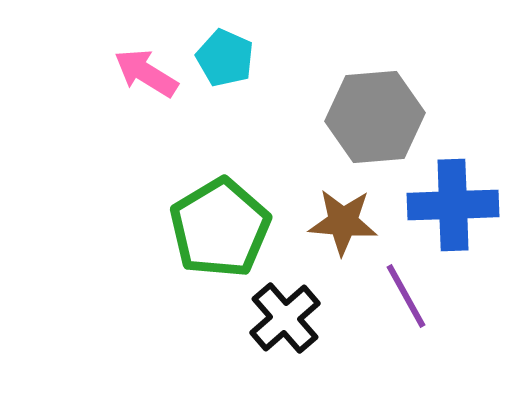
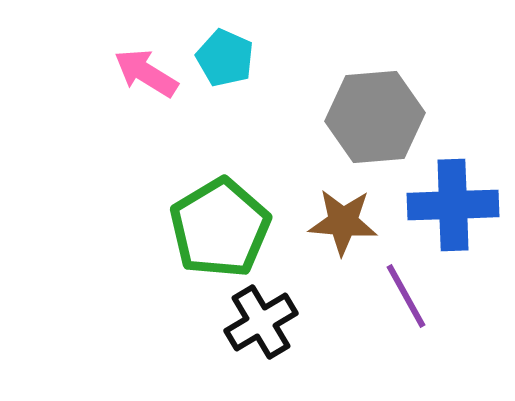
black cross: moved 24 px left, 4 px down; rotated 10 degrees clockwise
